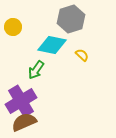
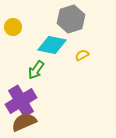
yellow semicircle: rotated 72 degrees counterclockwise
